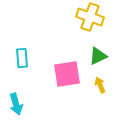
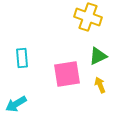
yellow cross: moved 2 px left
cyan arrow: rotated 75 degrees clockwise
